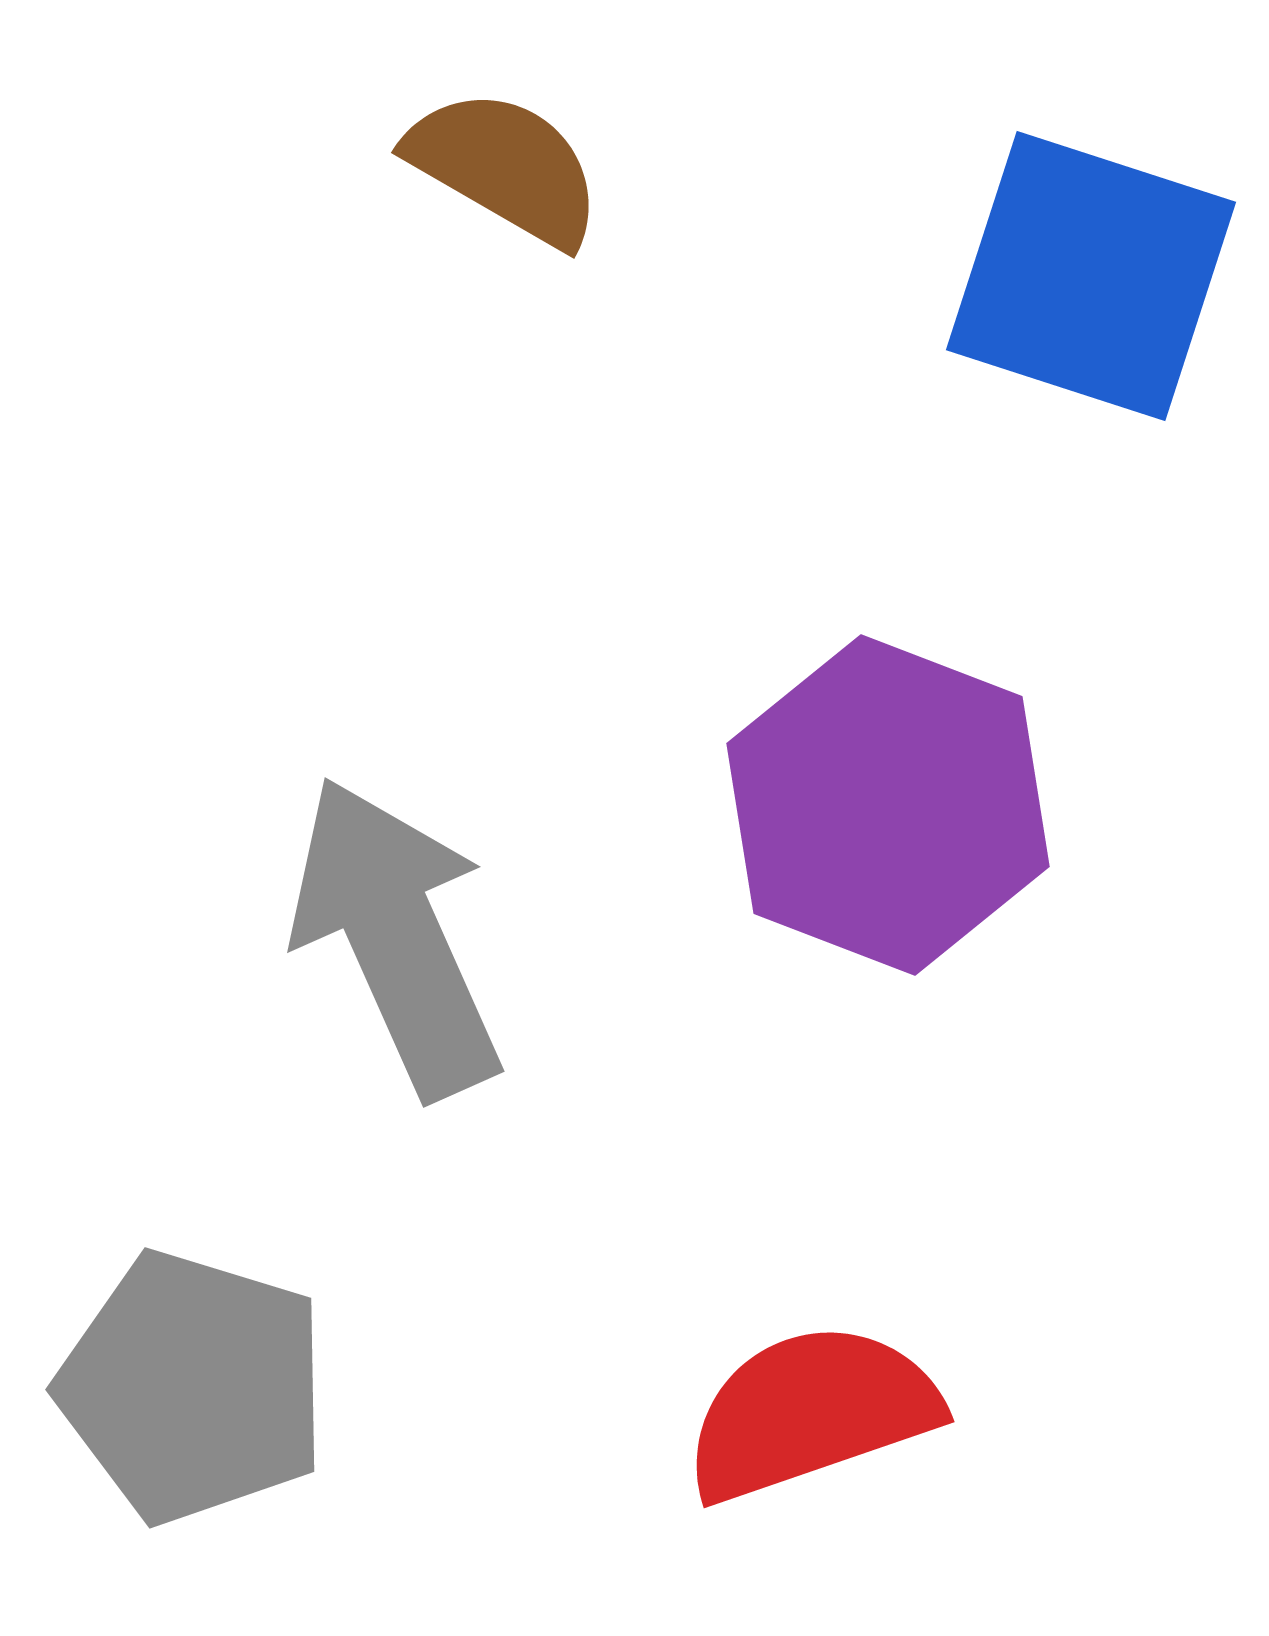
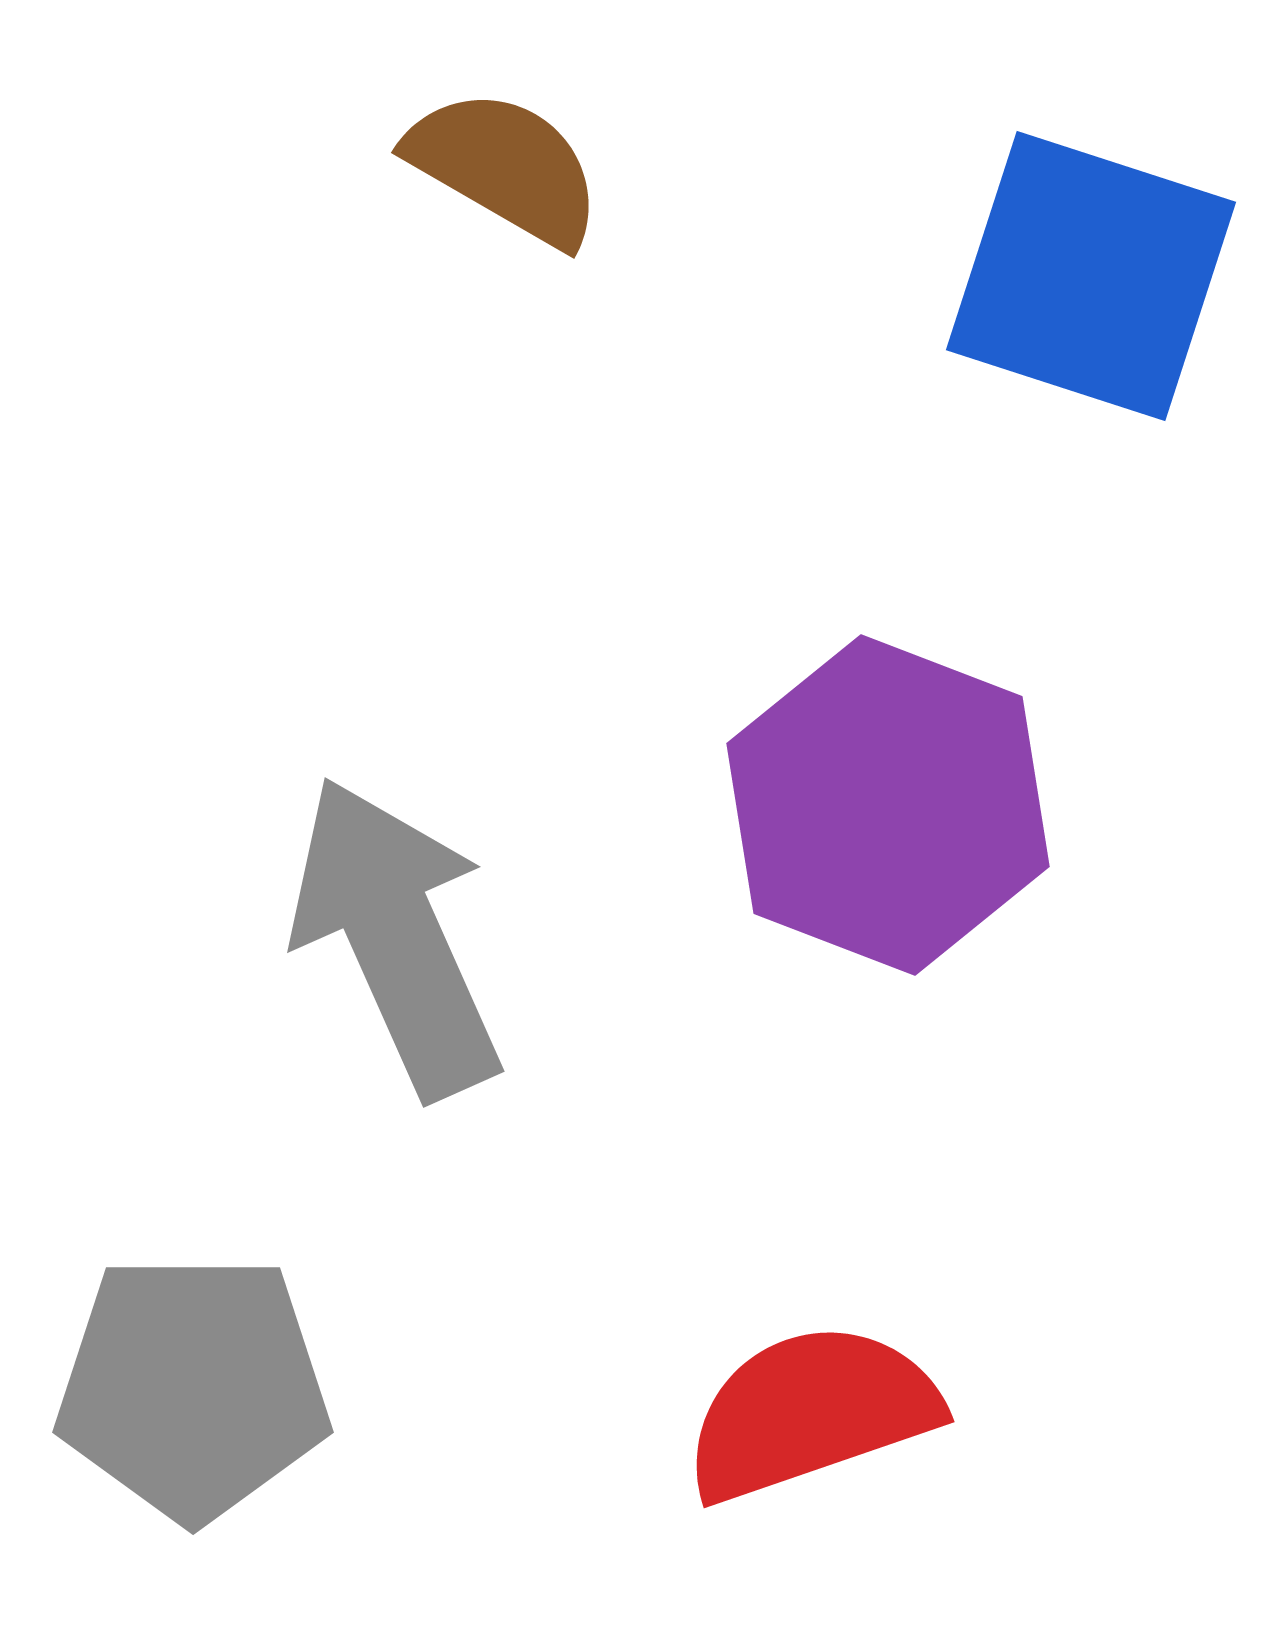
gray pentagon: rotated 17 degrees counterclockwise
